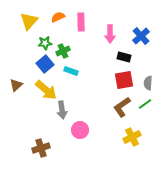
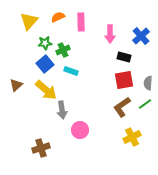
green cross: moved 1 px up
